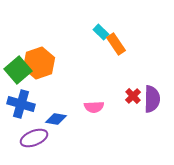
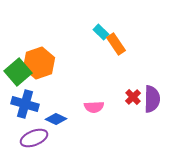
green square: moved 2 px down
red cross: moved 1 px down
blue cross: moved 4 px right
blue diamond: rotated 15 degrees clockwise
